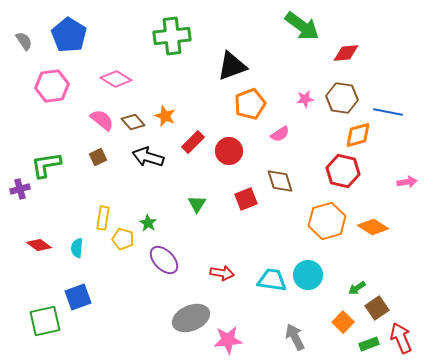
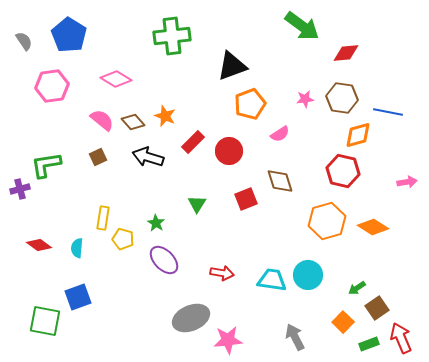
green star at (148, 223): moved 8 px right
green square at (45, 321): rotated 24 degrees clockwise
